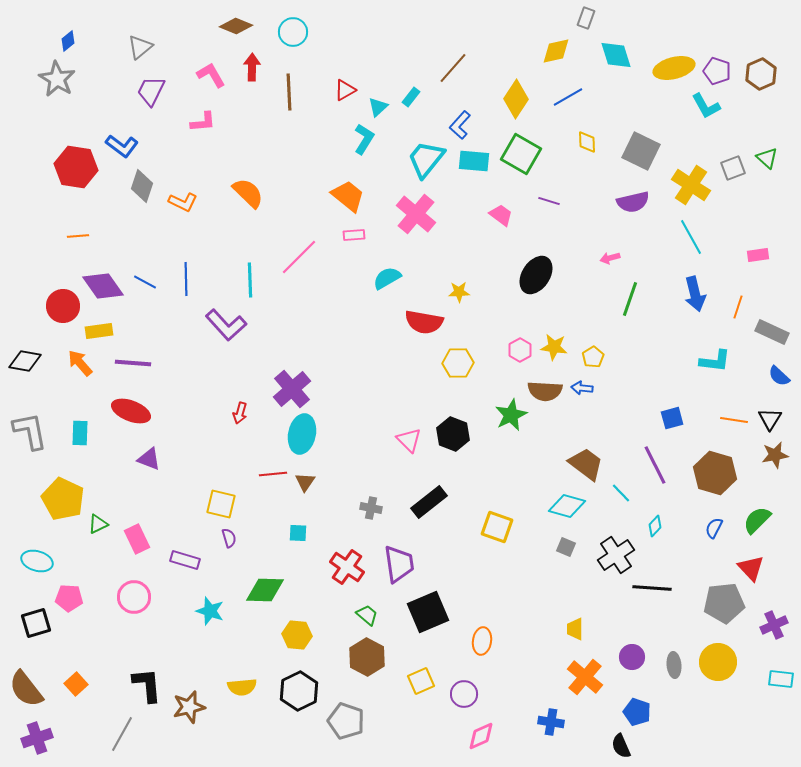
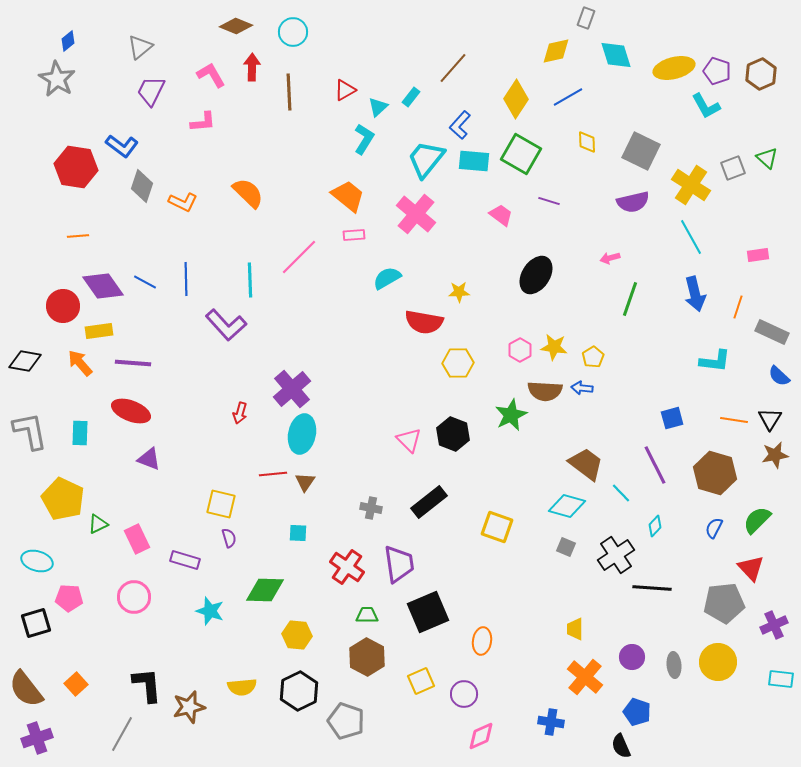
green trapezoid at (367, 615): rotated 40 degrees counterclockwise
